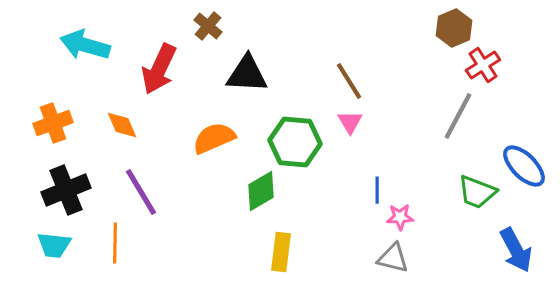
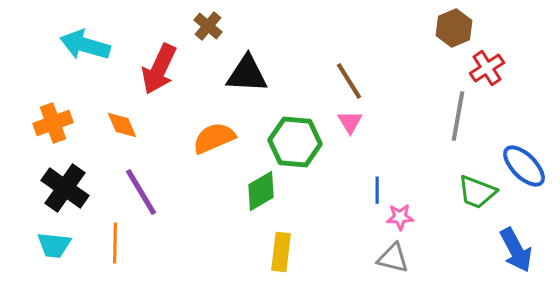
red cross: moved 4 px right, 3 px down
gray line: rotated 18 degrees counterclockwise
black cross: moved 1 px left, 2 px up; rotated 33 degrees counterclockwise
